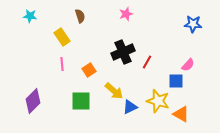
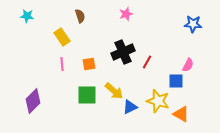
cyan star: moved 3 px left
pink semicircle: rotated 16 degrees counterclockwise
orange square: moved 6 px up; rotated 24 degrees clockwise
green square: moved 6 px right, 6 px up
